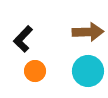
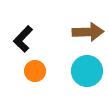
cyan circle: moved 1 px left
